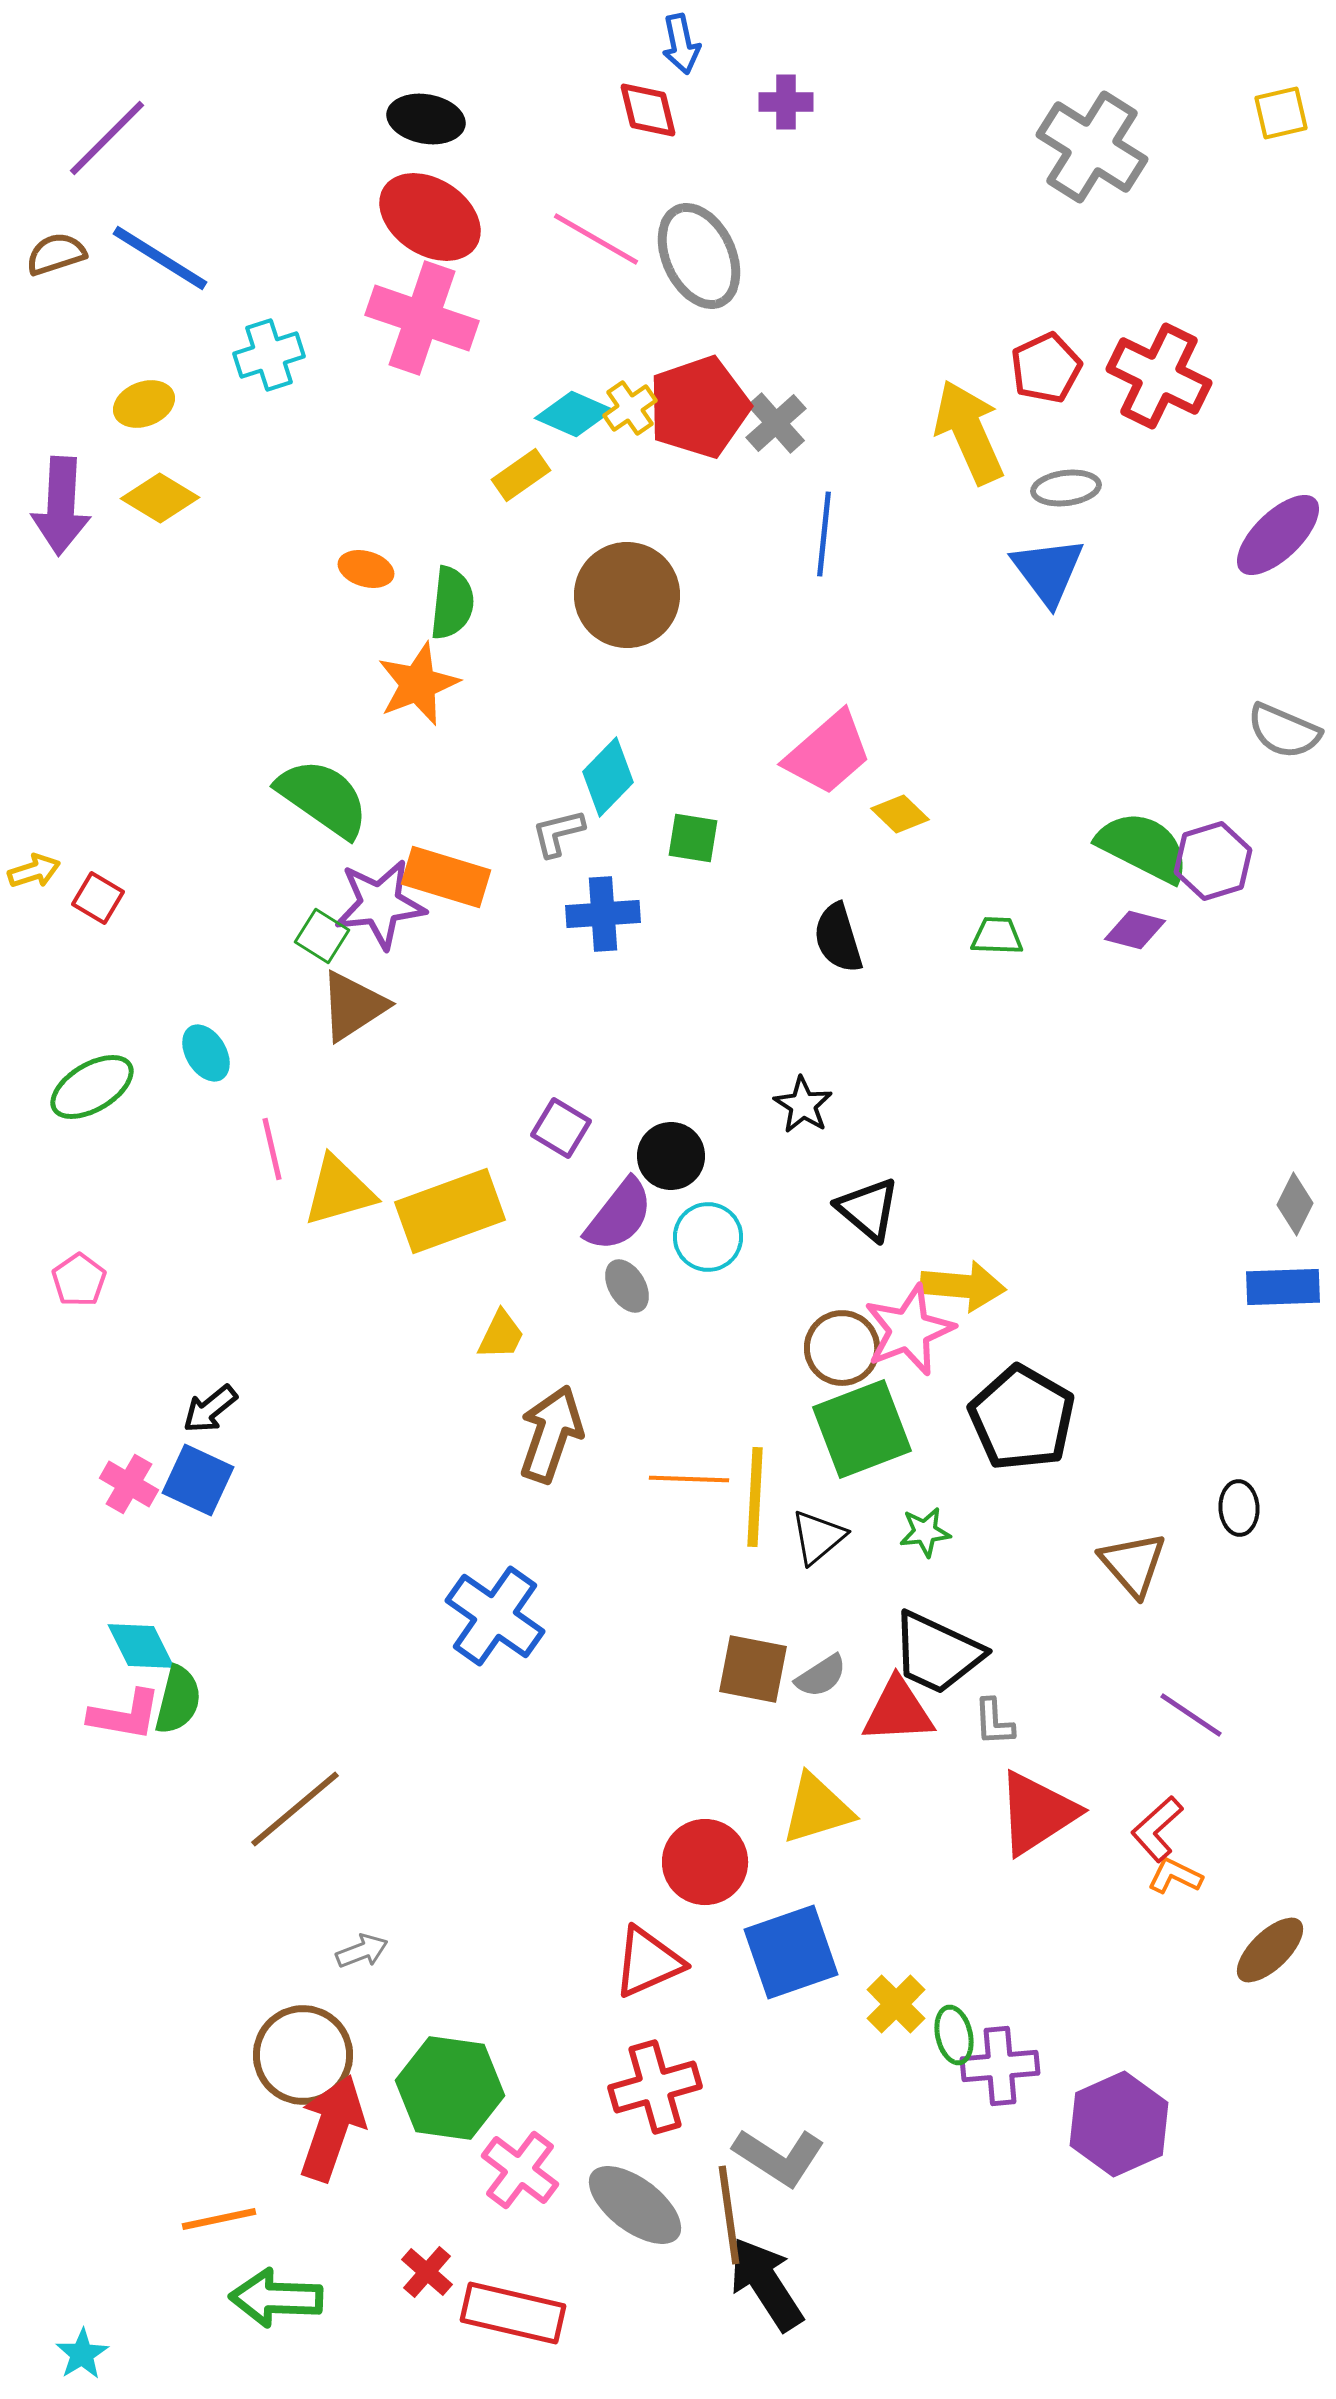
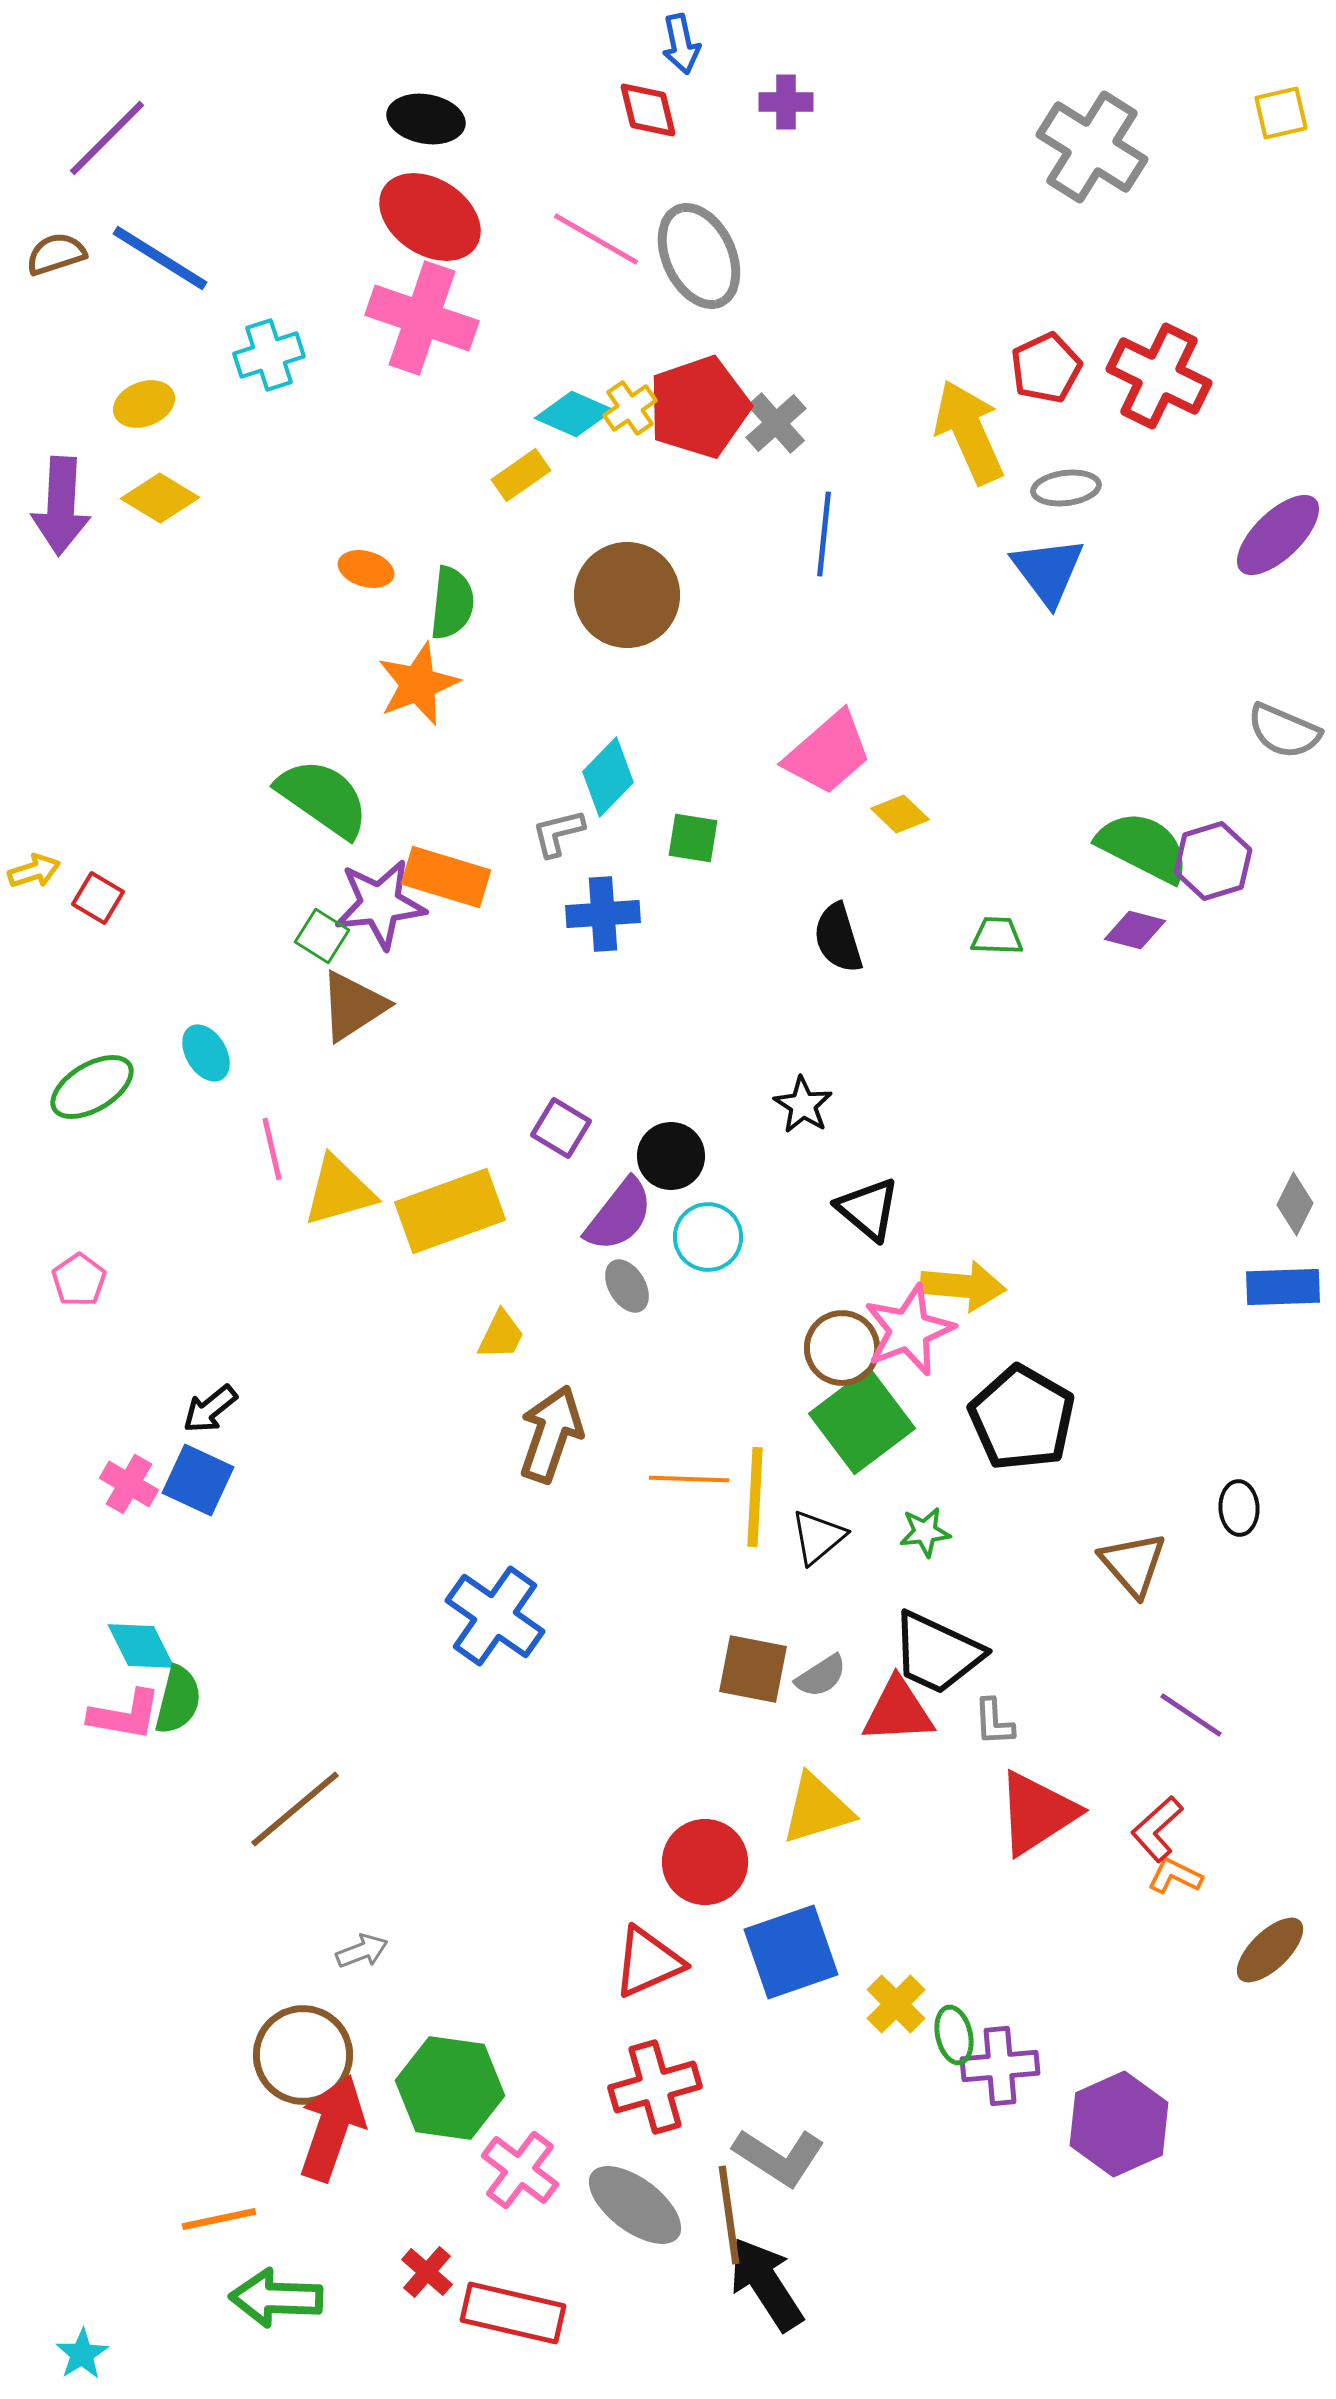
green square at (862, 1429): moved 8 px up; rotated 16 degrees counterclockwise
